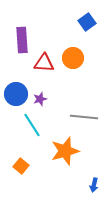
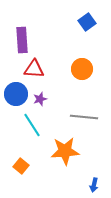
orange circle: moved 9 px right, 11 px down
red triangle: moved 10 px left, 6 px down
orange star: rotated 12 degrees clockwise
